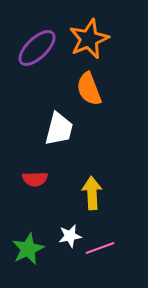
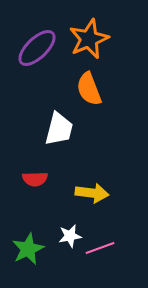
yellow arrow: rotated 100 degrees clockwise
